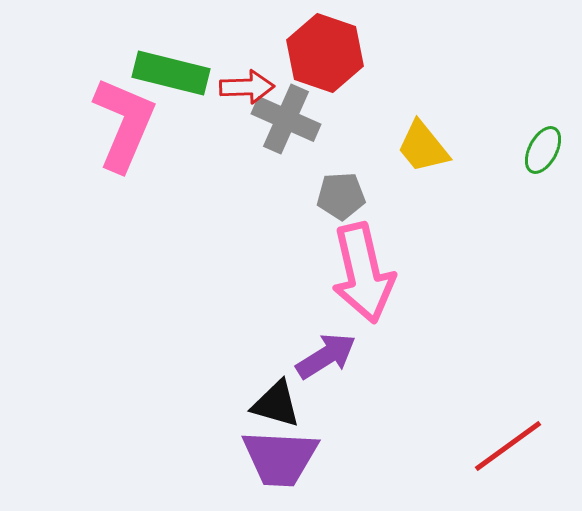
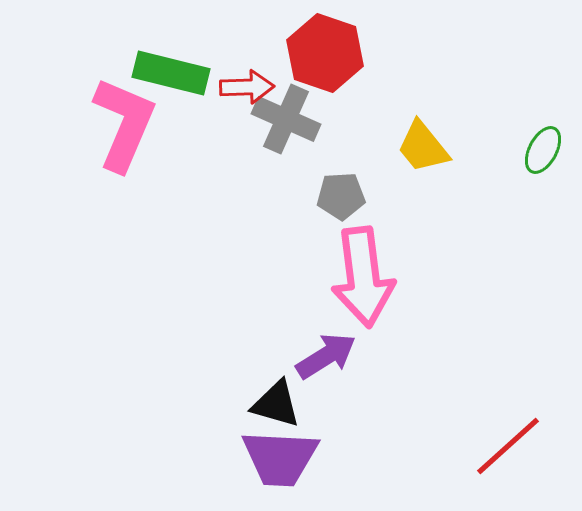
pink arrow: moved 4 px down; rotated 6 degrees clockwise
red line: rotated 6 degrees counterclockwise
